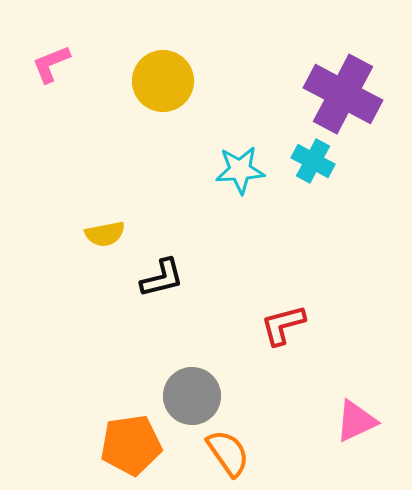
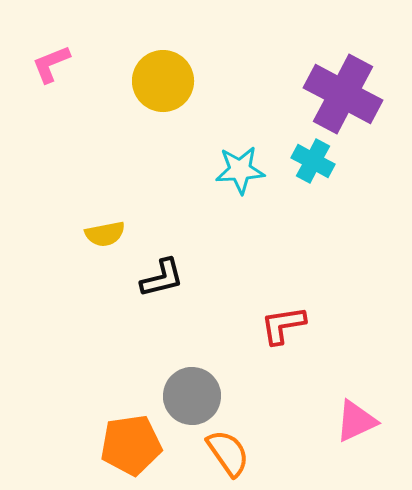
red L-shape: rotated 6 degrees clockwise
